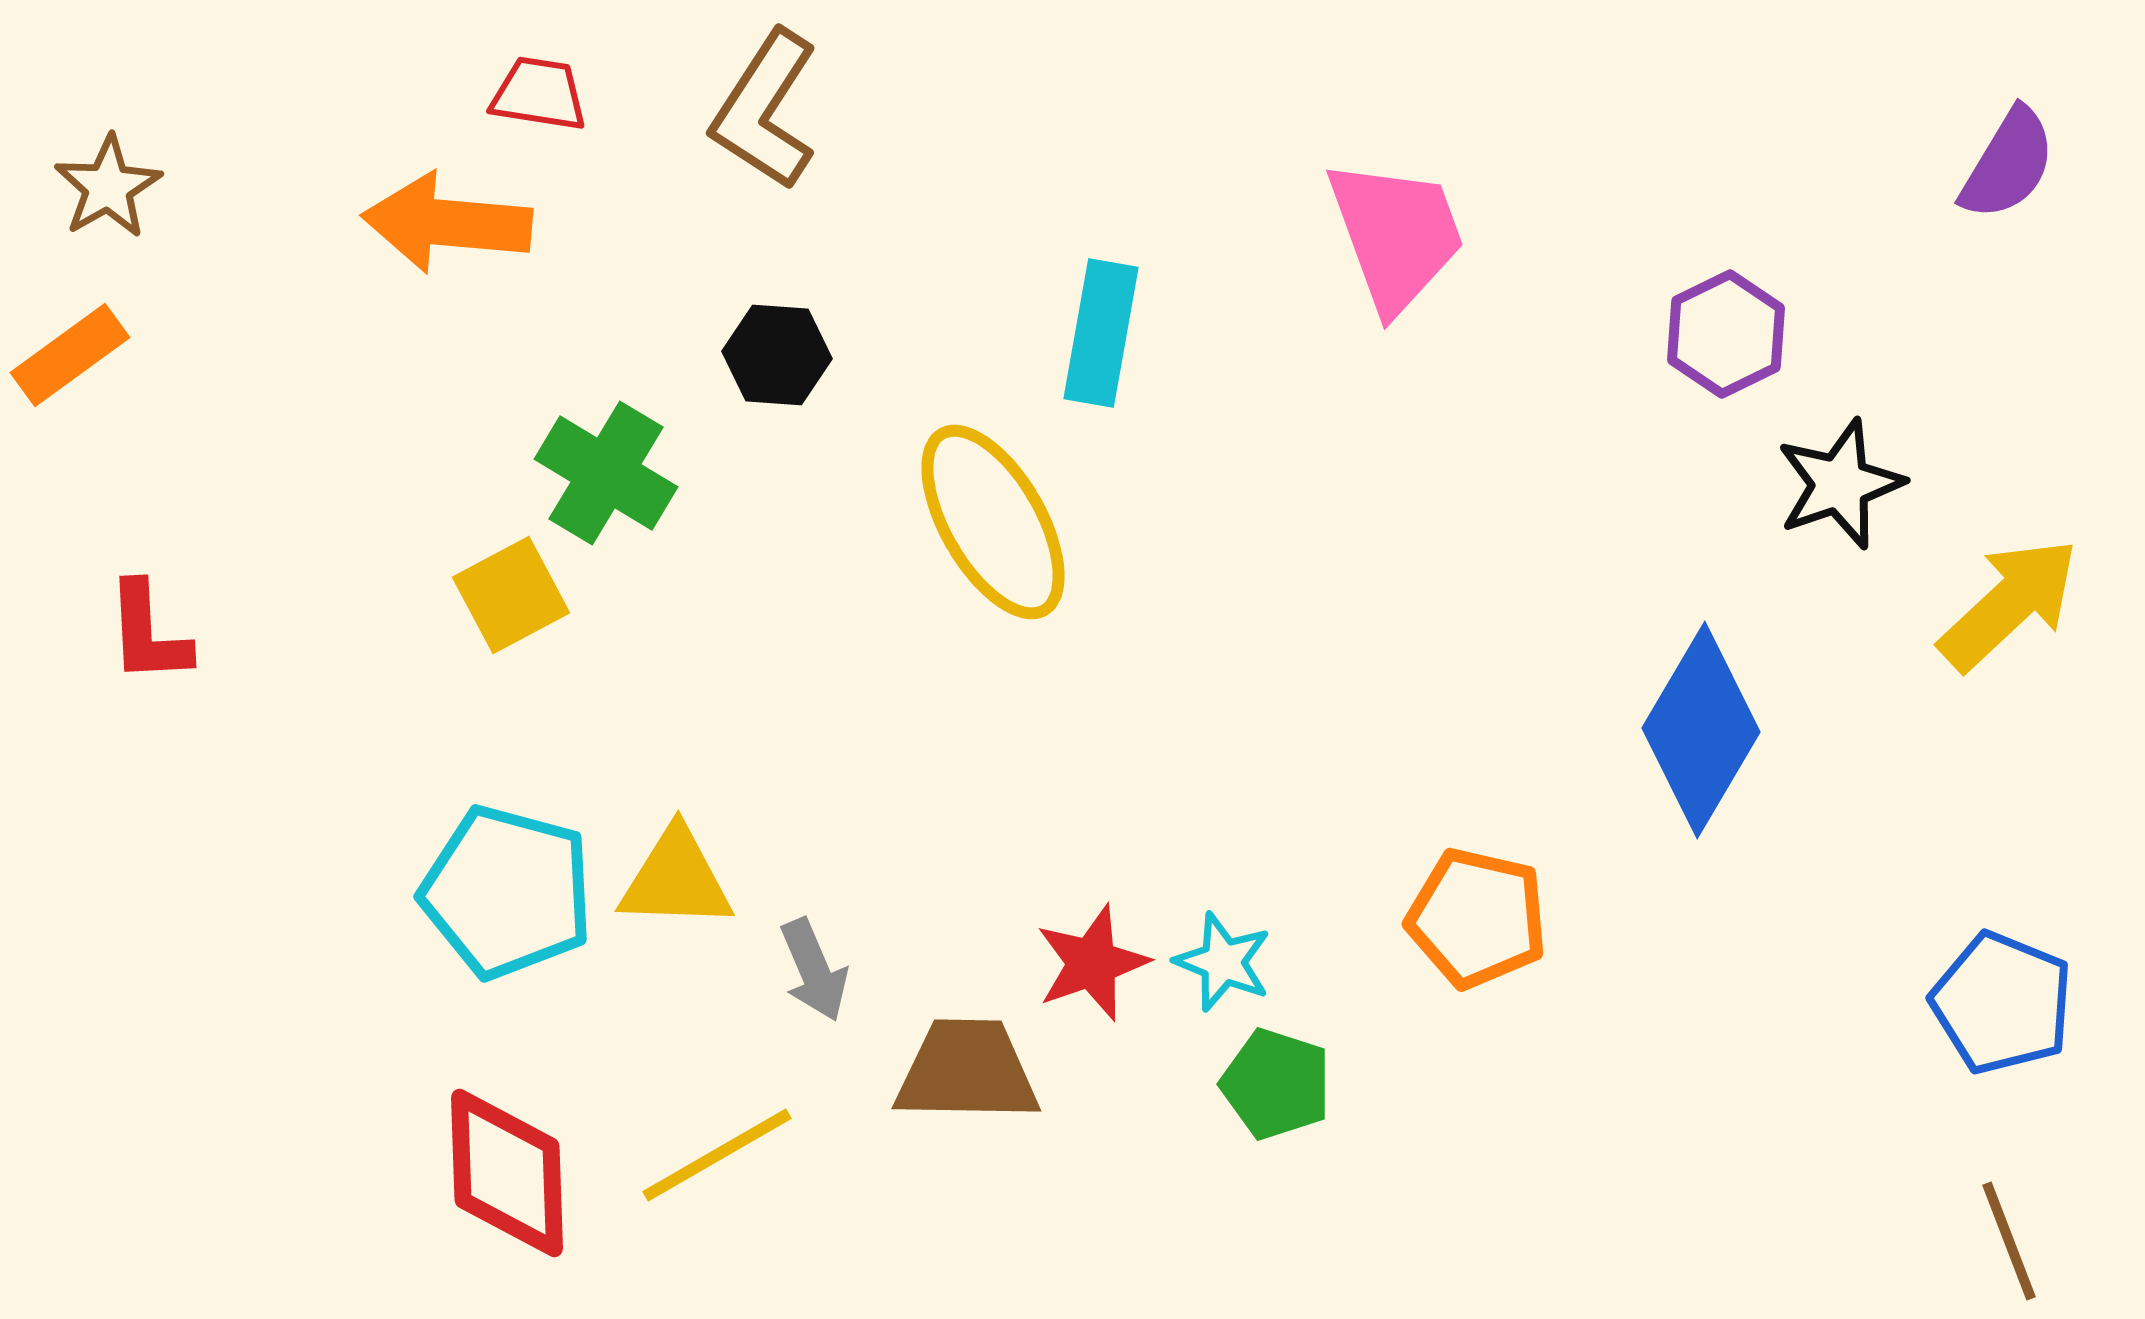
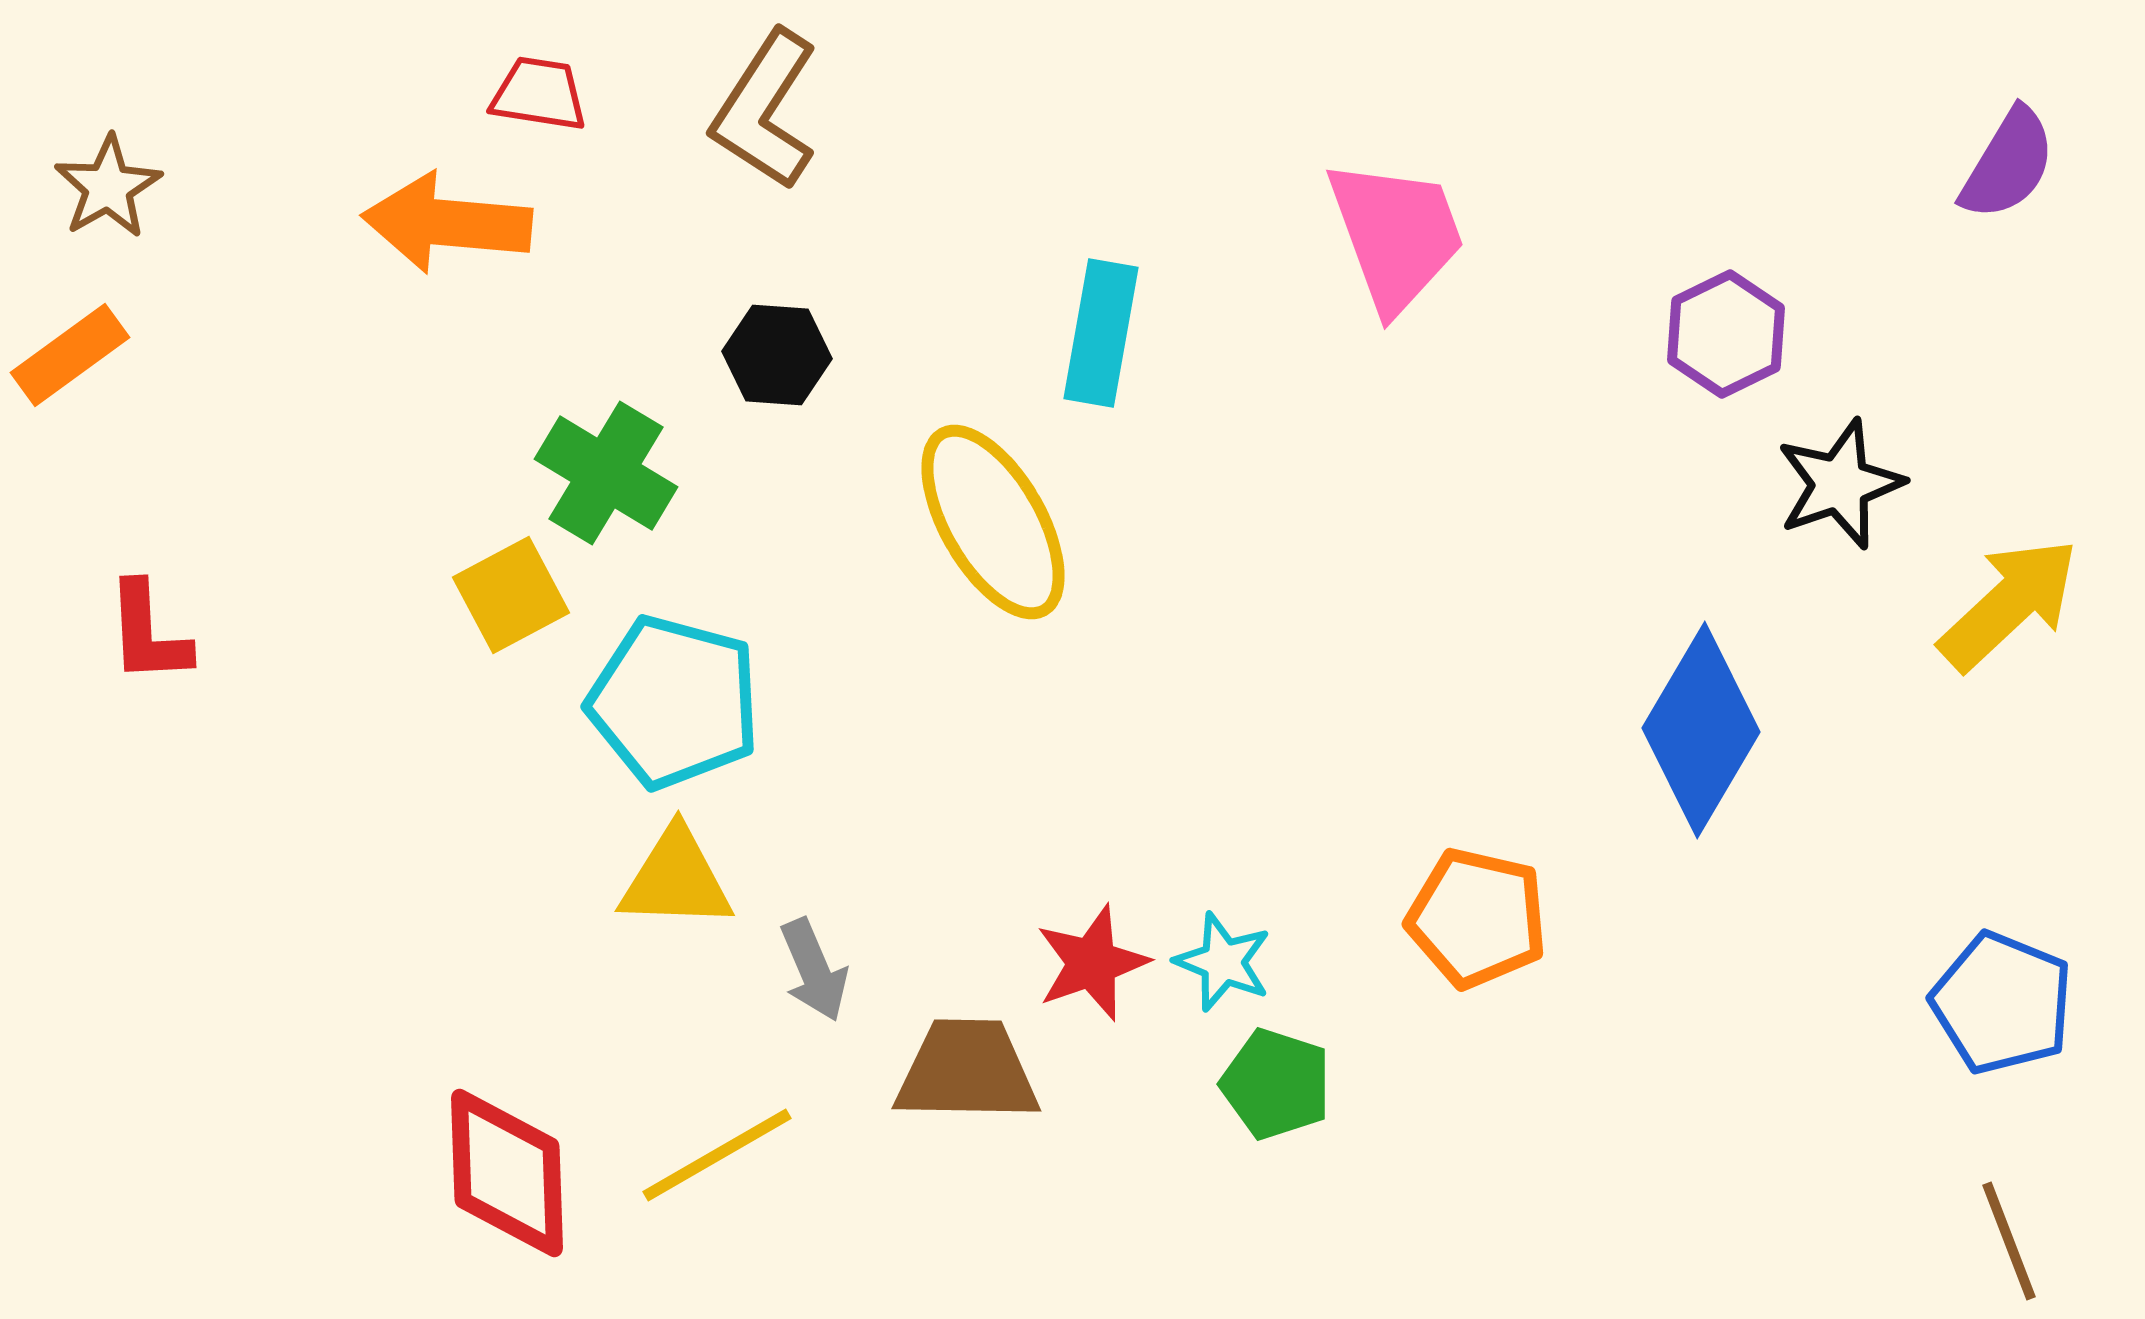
cyan pentagon: moved 167 px right, 190 px up
